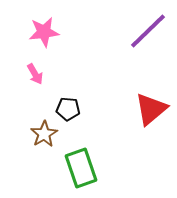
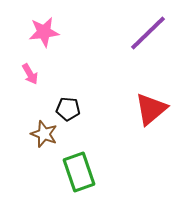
purple line: moved 2 px down
pink arrow: moved 5 px left
brown star: rotated 20 degrees counterclockwise
green rectangle: moved 2 px left, 4 px down
